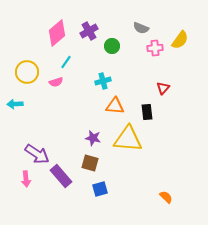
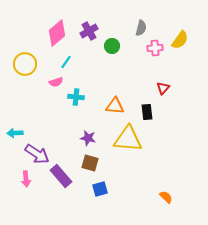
gray semicircle: rotated 98 degrees counterclockwise
yellow circle: moved 2 px left, 8 px up
cyan cross: moved 27 px left, 16 px down; rotated 21 degrees clockwise
cyan arrow: moved 29 px down
purple star: moved 5 px left
